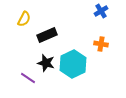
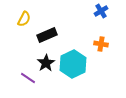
black star: rotated 24 degrees clockwise
